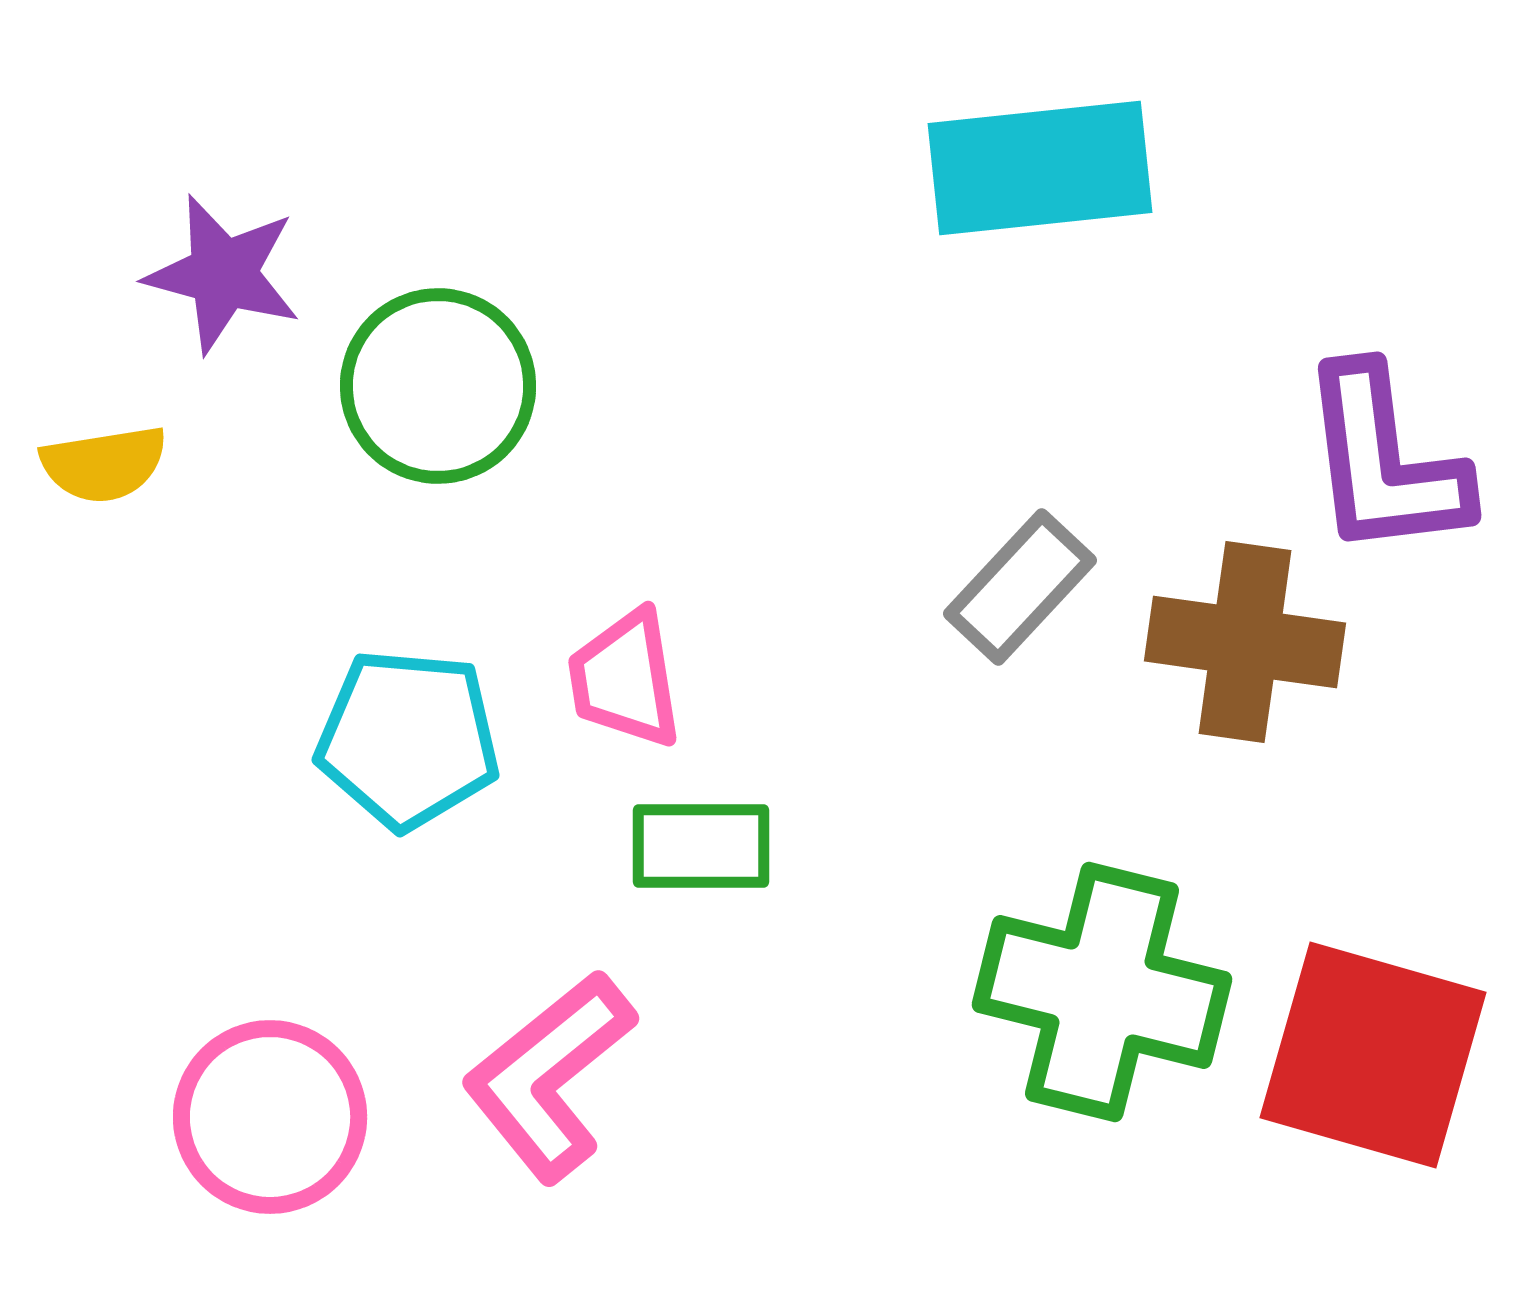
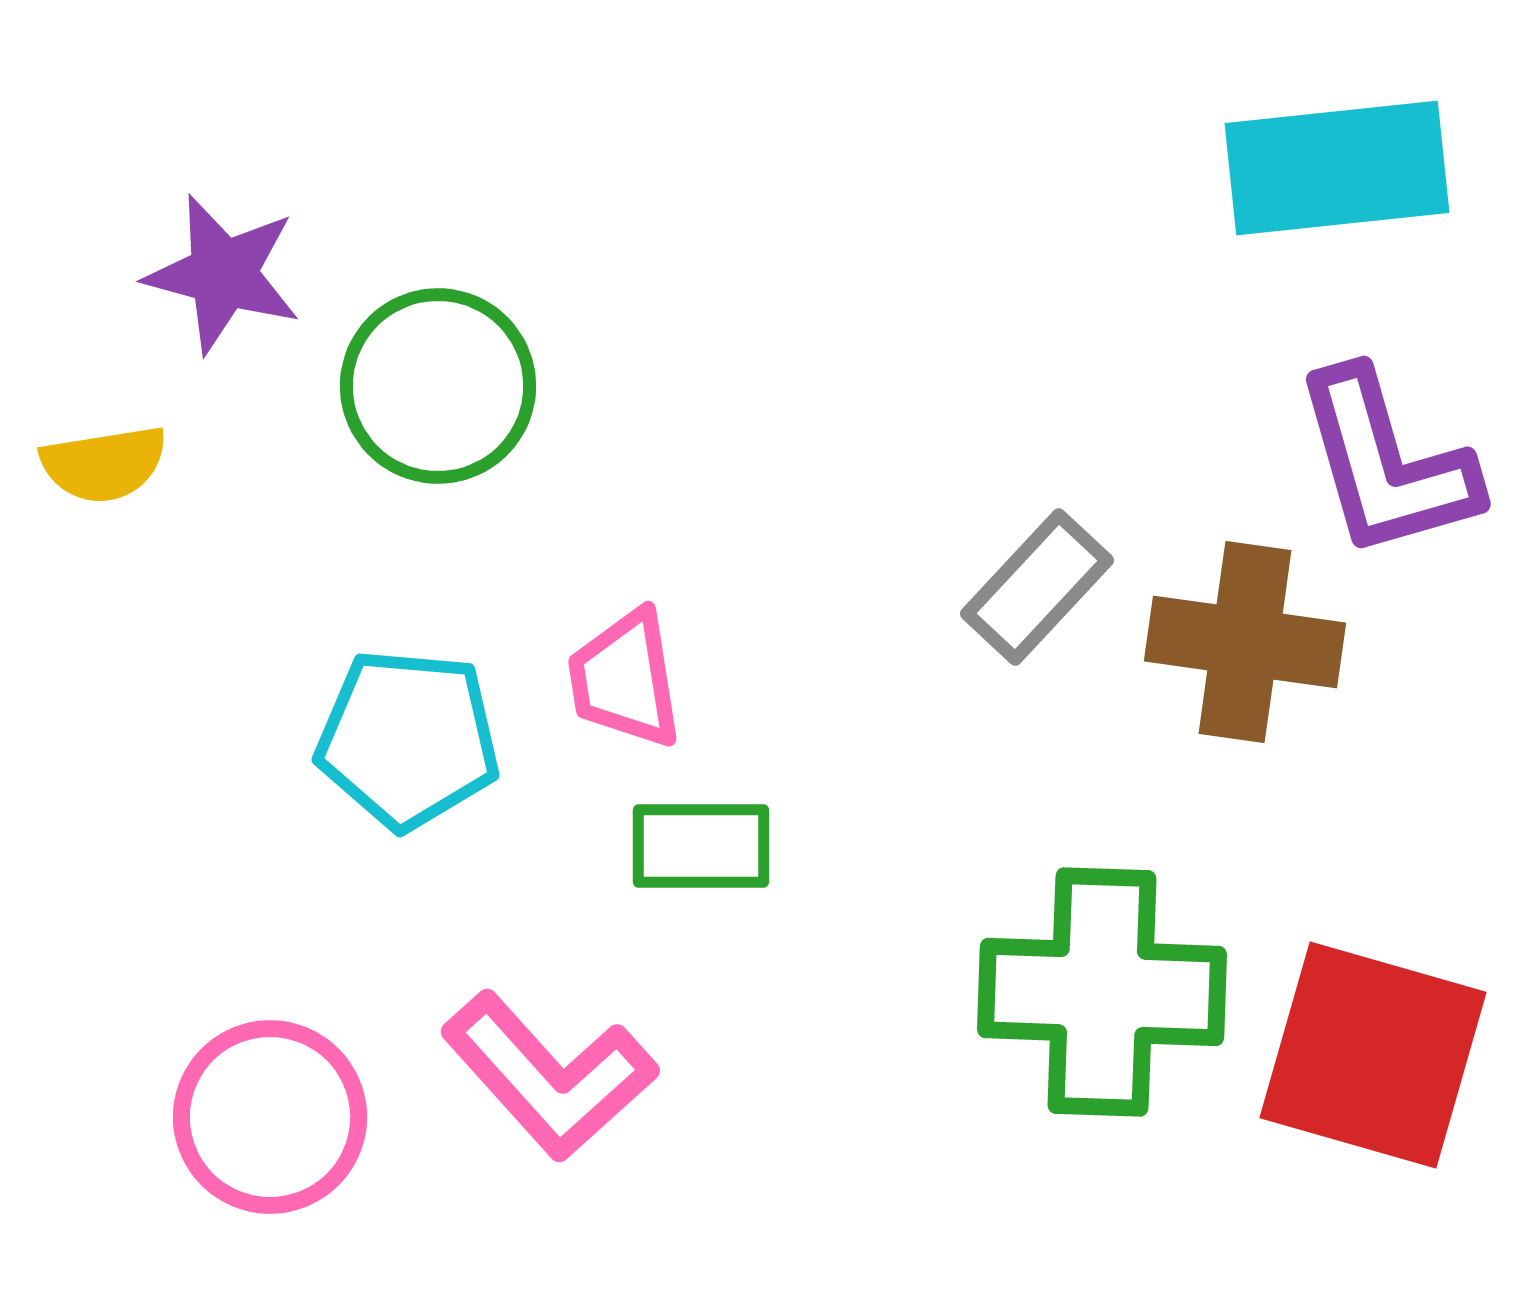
cyan rectangle: moved 297 px right
purple L-shape: moved 2 px right, 2 px down; rotated 9 degrees counterclockwise
gray rectangle: moved 17 px right
green cross: rotated 12 degrees counterclockwise
pink L-shape: rotated 93 degrees counterclockwise
